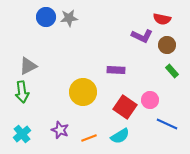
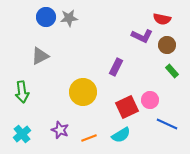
gray triangle: moved 12 px right, 10 px up
purple rectangle: moved 3 px up; rotated 66 degrees counterclockwise
red square: moved 2 px right; rotated 30 degrees clockwise
cyan semicircle: moved 1 px right, 1 px up
